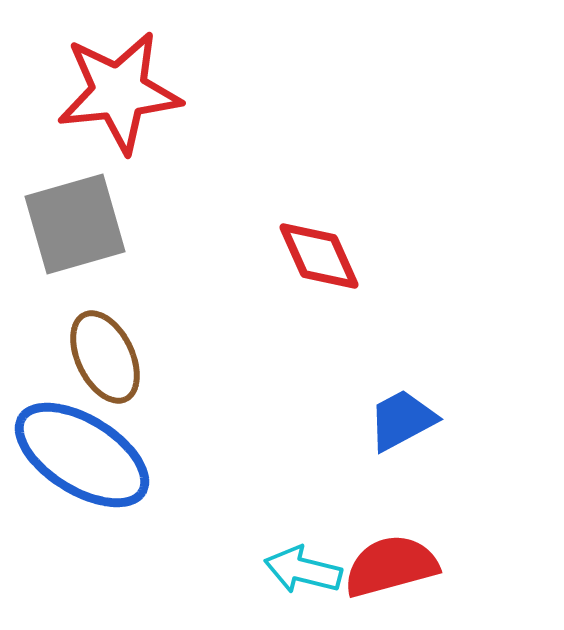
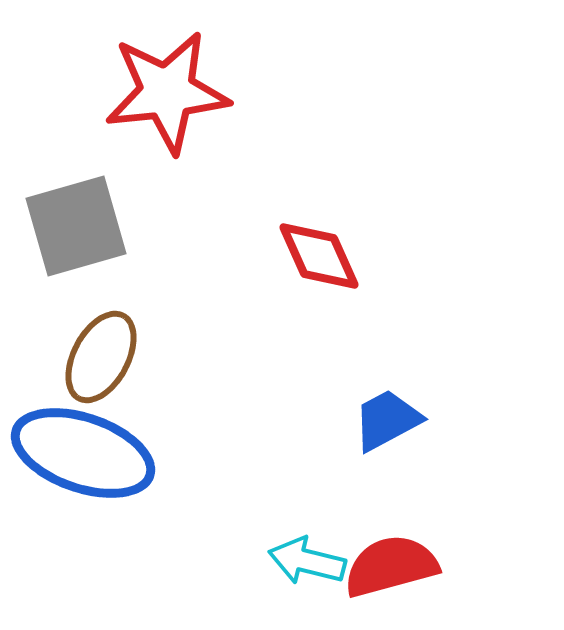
red star: moved 48 px right
gray square: moved 1 px right, 2 px down
brown ellipse: moved 4 px left; rotated 54 degrees clockwise
blue trapezoid: moved 15 px left
blue ellipse: moved 1 px right, 2 px up; rotated 13 degrees counterclockwise
cyan arrow: moved 4 px right, 9 px up
